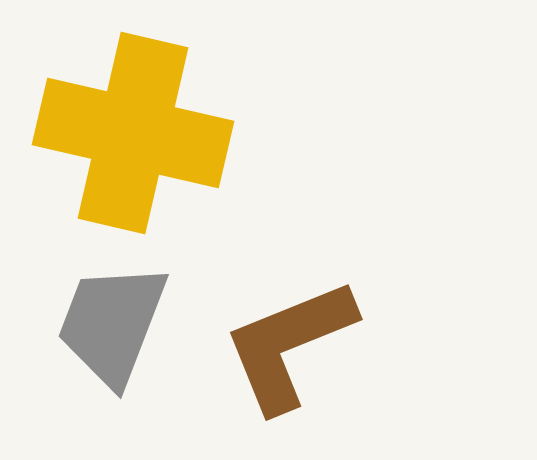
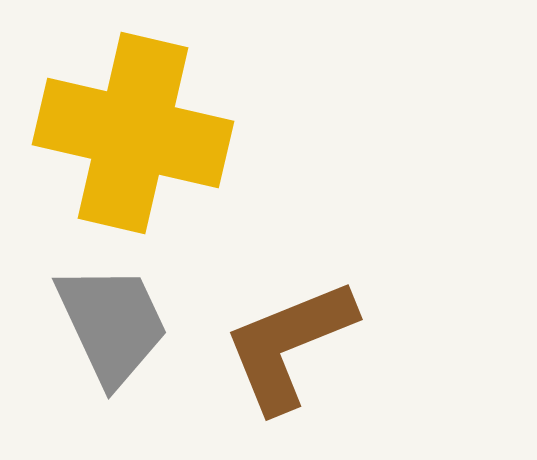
gray trapezoid: rotated 134 degrees clockwise
